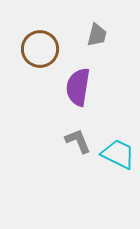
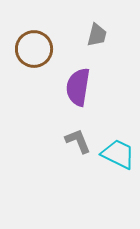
brown circle: moved 6 px left
